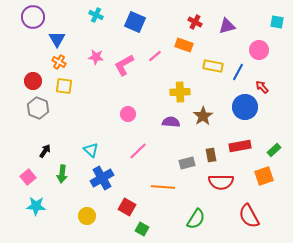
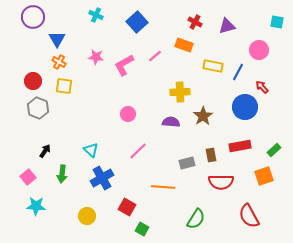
blue square at (135, 22): moved 2 px right; rotated 25 degrees clockwise
